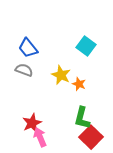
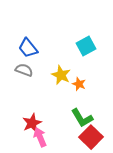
cyan square: rotated 24 degrees clockwise
green L-shape: rotated 45 degrees counterclockwise
